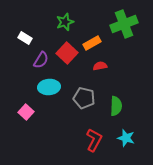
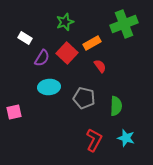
purple semicircle: moved 1 px right, 2 px up
red semicircle: rotated 64 degrees clockwise
pink square: moved 12 px left; rotated 35 degrees clockwise
